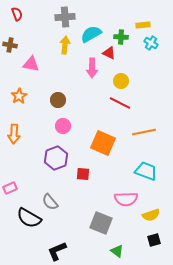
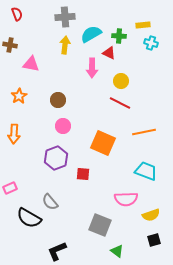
green cross: moved 2 px left, 1 px up
cyan cross: rotated 16 degrees counterclockwise
gray square: moved 1 px left, 2 px down
